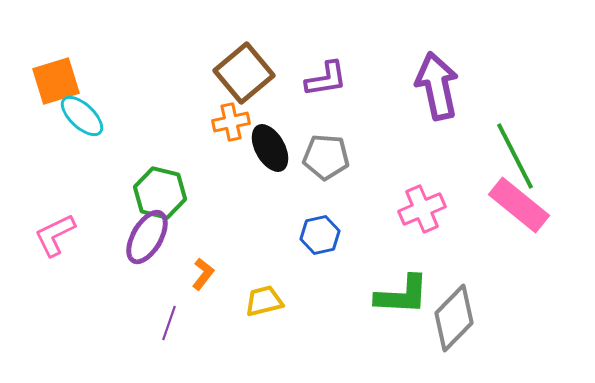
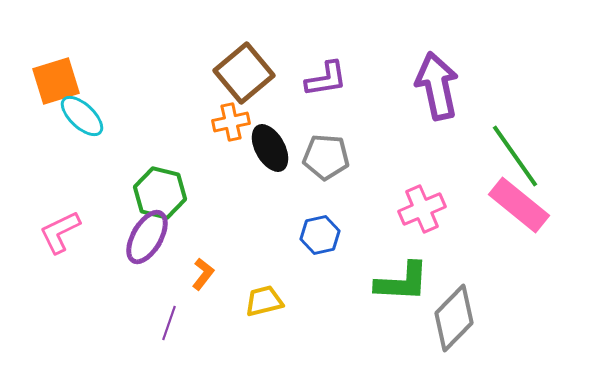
green line: rotated 8 degrees counterclockwise
pink L-shape: moved 5 px right, 3 px up
green L-shape: moved 13 px up
